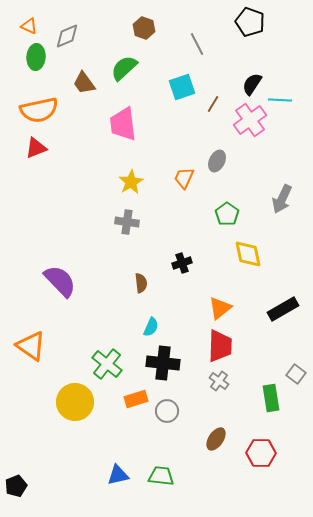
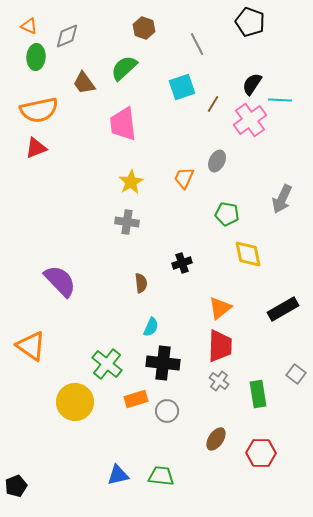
green pentagon at (227, 214): rotated 25 degrees counterclockwise
green rectangle at (271, 398): moved 13 px left, 4 px up
